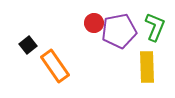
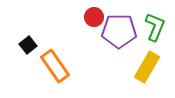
red circle: moved 6 px up
purple pentagon: rotated 12 degrees clockwise
yellow rectangle: rotated 32 degrees clockwise
